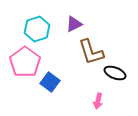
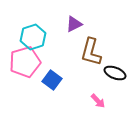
cyan hexagon: moved 4 px left, 8 px down
brown L-shape: rotated 32 degrees clockwise
pink pentagon: rotated 20 degrees clockwise
blue square: moved 2 px right, 2 px up
pink arrow: rotated 56 degrees counterclockwise
